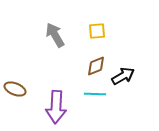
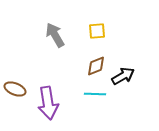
purple arrow: moved 8 px left, 4 px up; rotated 12 degrees counterclockwise
